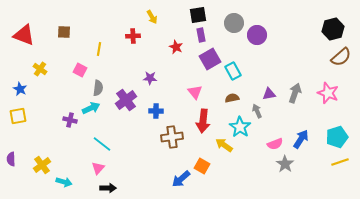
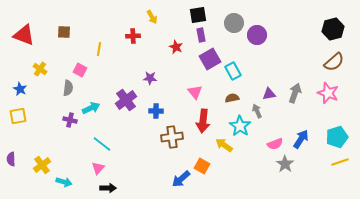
brown semicircle at (341, 57): moved 7 px left, 5 px down
gray semicircle at (98, 88): moved 30 px left
cyan star at (240, 127): moved 1 px up
